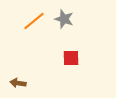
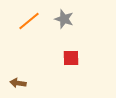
orange line: moved 5 px left
